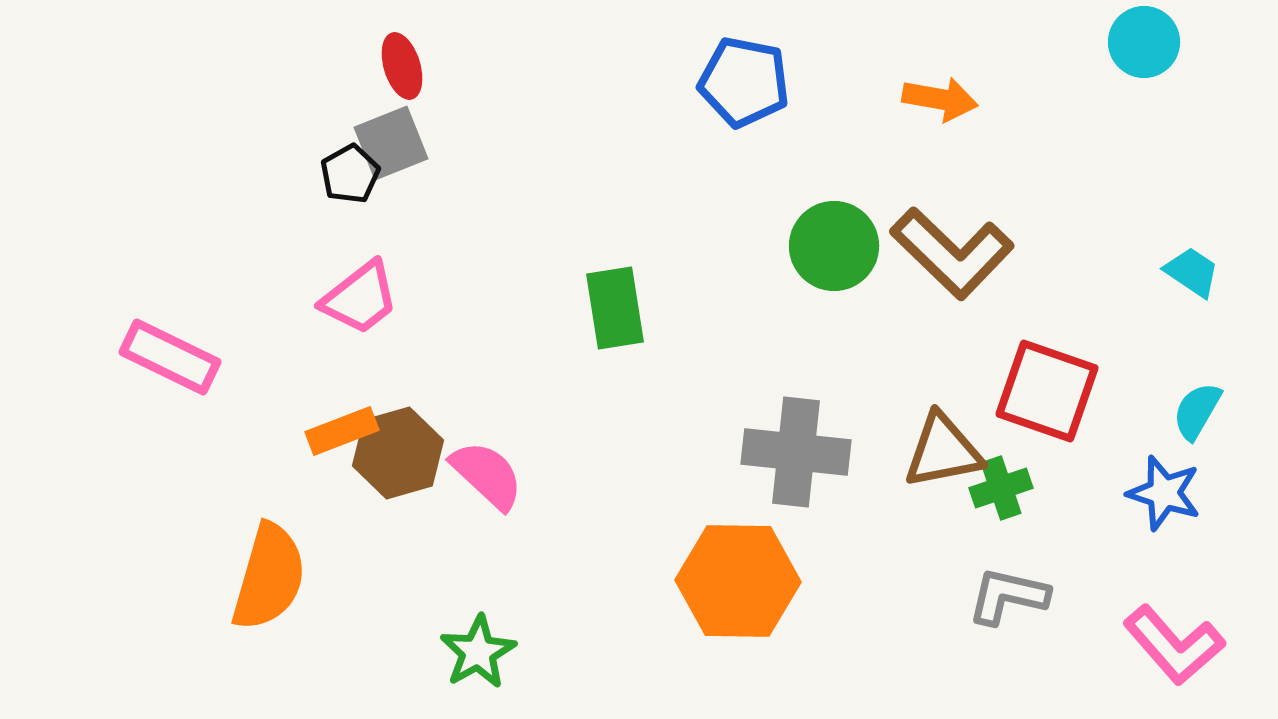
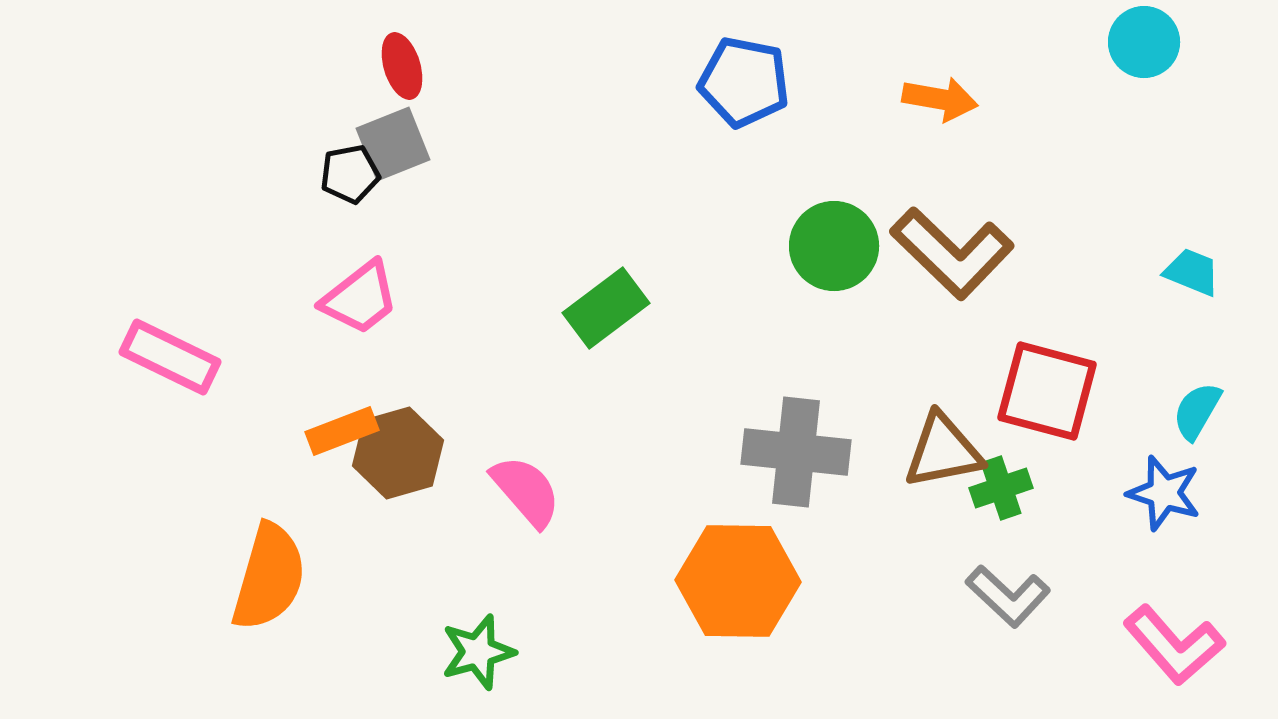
gray square: moved 2 px right, 1 px down
black pentagon: rotated 18 degrees clockwise
cyan trapezoid: rotated 12 degrees counterclockwise
green rectangle: moved 9 px left; rotated 62 degrees clockwise
red square: rotated 4 degrees counterclockwise
pink semicircle: moved 39 px right, 16 px down; rotated 6 degrees clockwise
gray L-shape: rotated 150 degrees counterclockwise
green star: rotated 14 degrees clockwise
